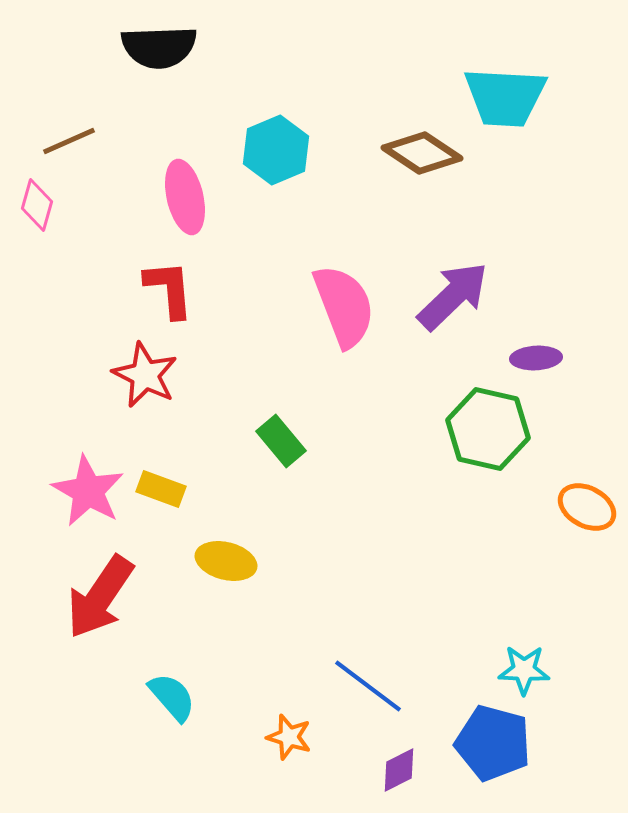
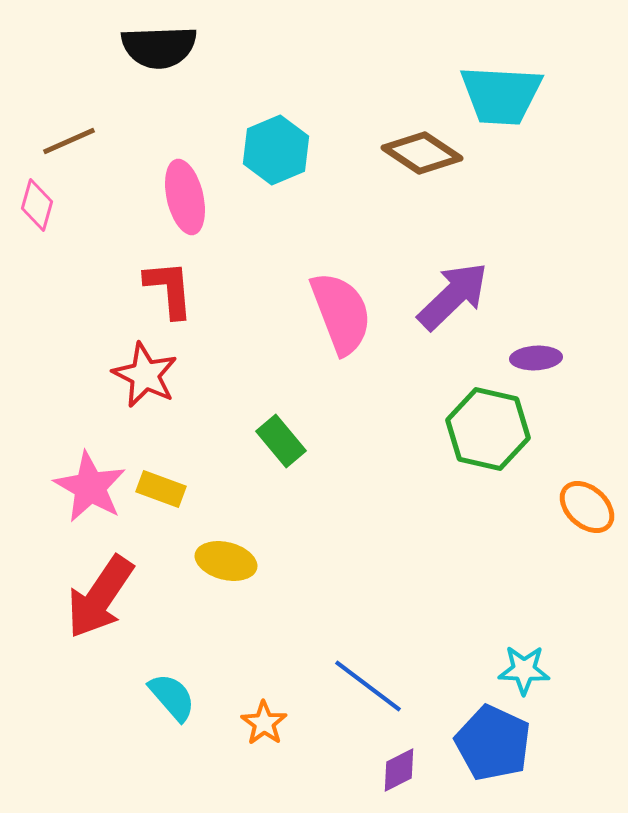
cyan trapezoid: moved 4 px left, 2 px up
pink semicircle: moved 3 px left, 7 px down
pink star: moved 2 px right, 4 px up
orange ellipse: rotated 14 degrees clockwise
orange star: moved 25 px left, 14 px up; rotated 18 degrees clockwise
blue pentagon: rotated 10 degrees clockwise
